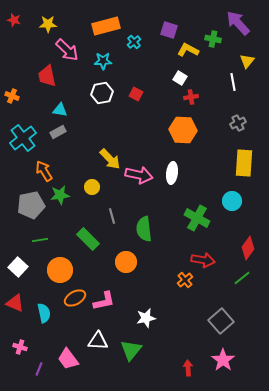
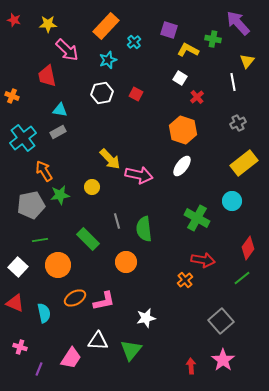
orange rectangle at (106, 26): rotated 32 degrees counterclockwise
cyan star at (103, 61): moved 5 px right, 1 px up; rotated 18 degrees counterclockwise
red cross at (191, 97): moved 6 px right; rotated 32 degrees counterclockwise
orange hexagon at (183, 130): rotated 16 degrees clockwise
yellow rectangle at (244, 163): rotated 48 degrees clockwise
white ellipse at (172, 173): moved 10 px right, 7 px up; rotated 30 degrees clockwise
gray line at (112, 216): moved 5 px right, 5 px down
orange circle at (60, 270): moved 2 px left, 5 px up
pink trapezoid at (68, 359): moved 3 px right, 1 px up; rotated 110 degrees counterclockwise
red arrow at (188, 368): moved 3 px right, 2 px up
